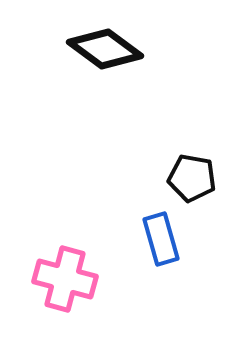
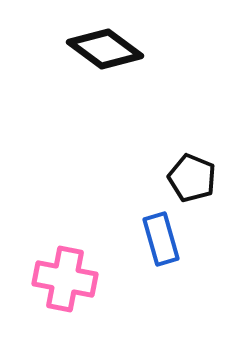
black pentagon: rotated 12 degrees clockwise
pink cross: rotated 4 degrees counterclockwise
